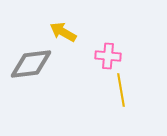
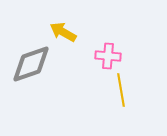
gray diamond: rotated 12 degrees counterclockwise
